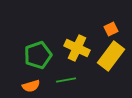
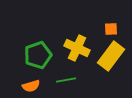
orange square: rotated 24 degrees clockwise
